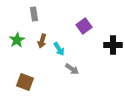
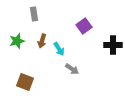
green star: moved 1 px down; rotated 14 degrees clockwise
